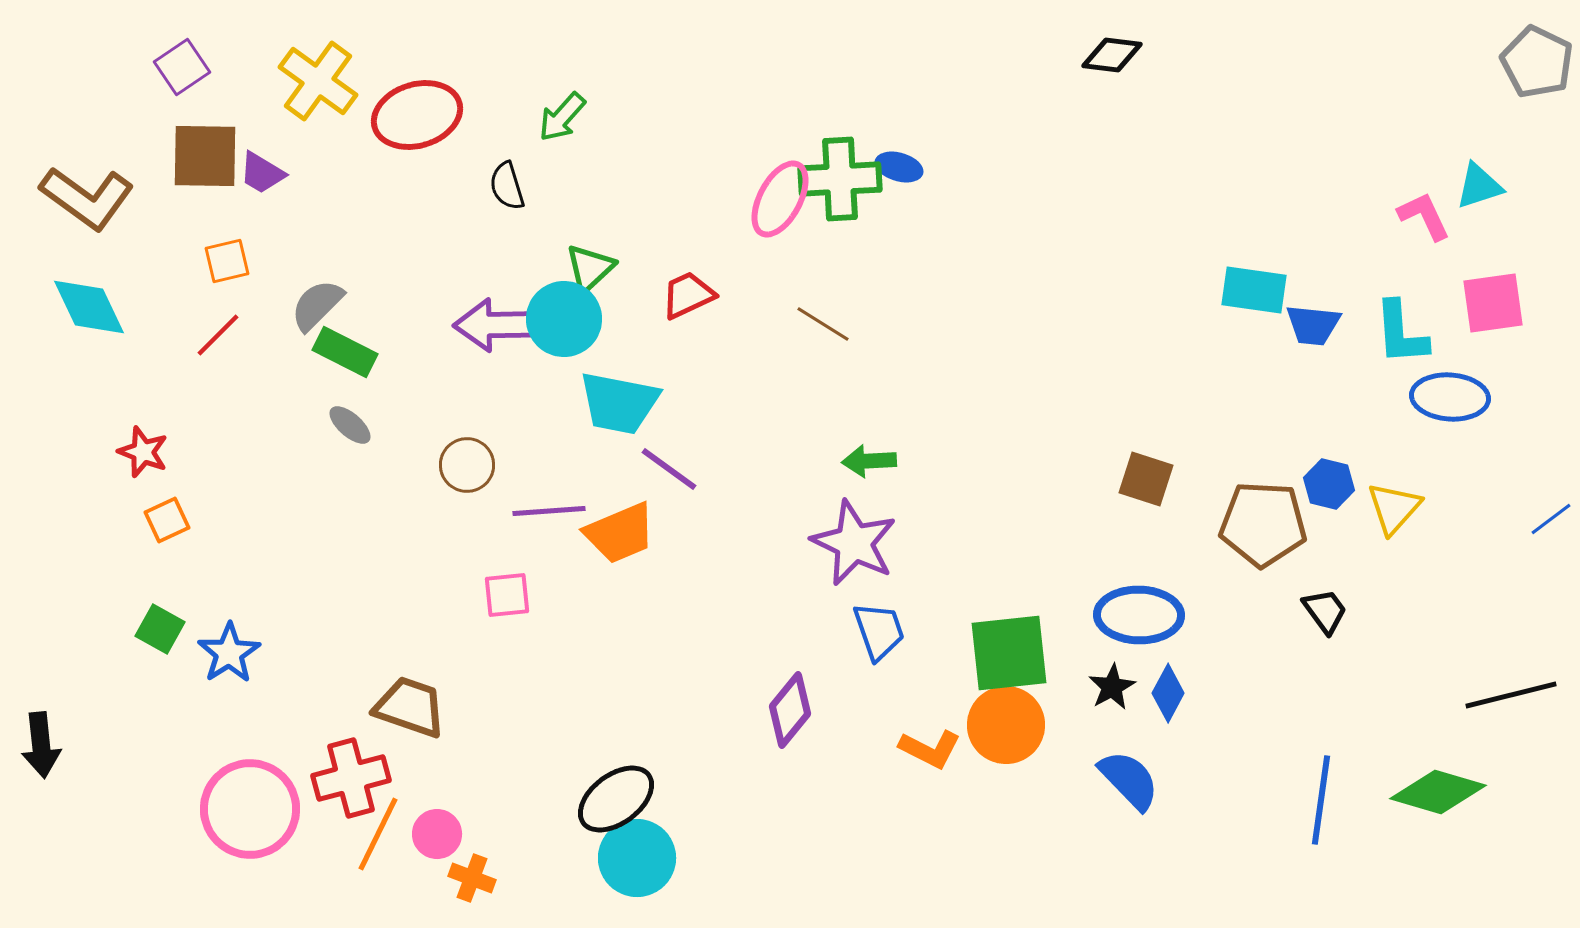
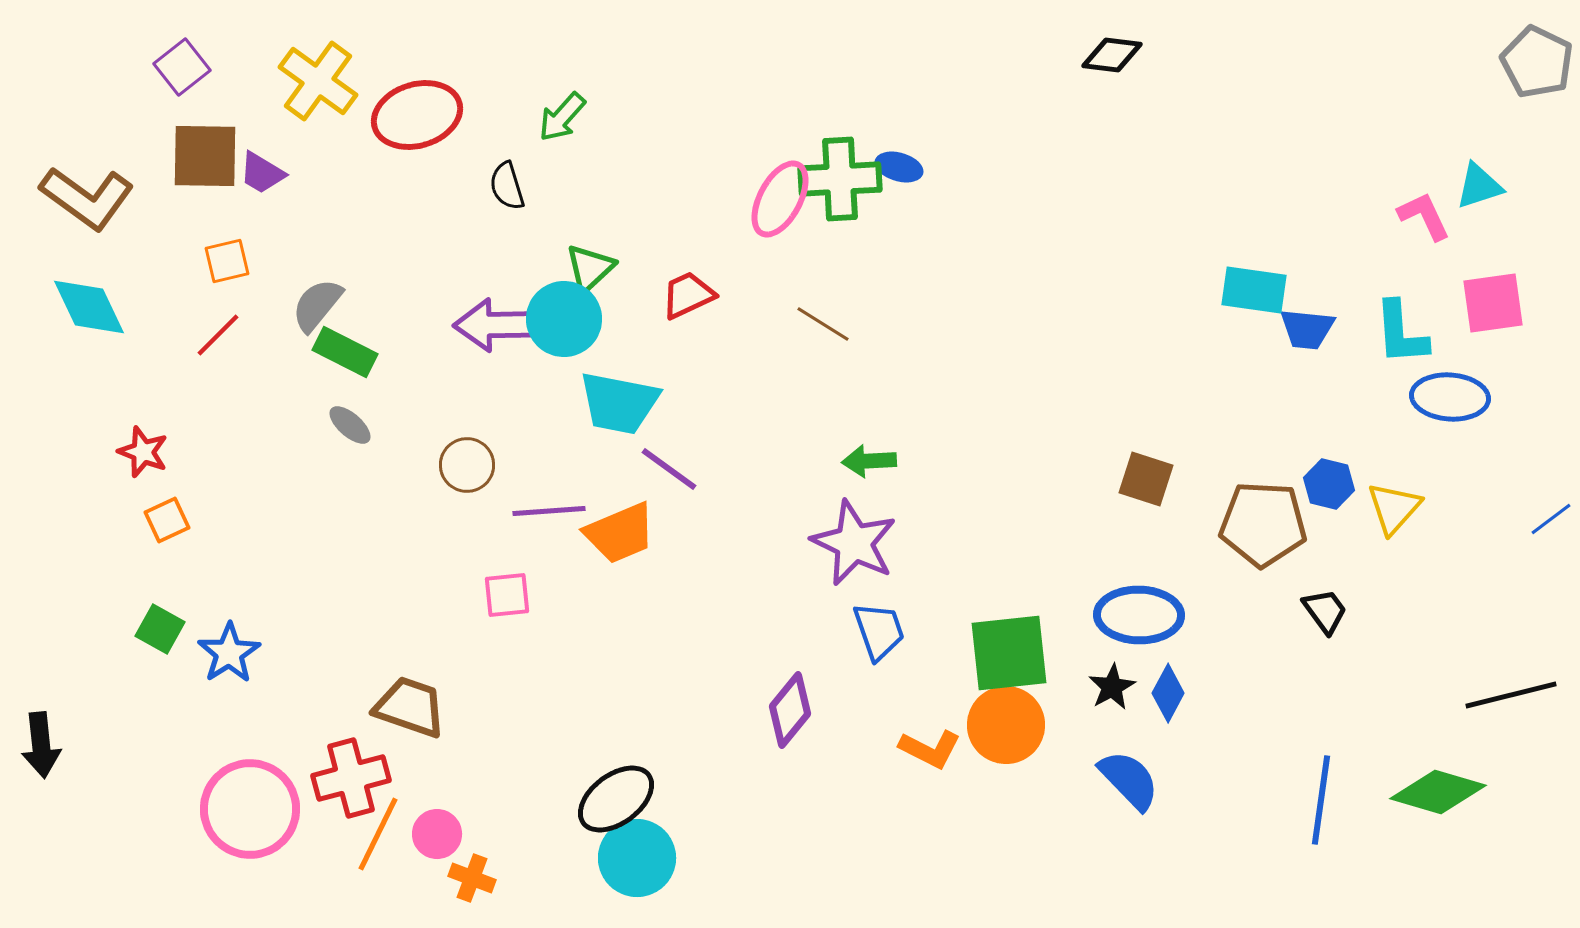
purple square at (182, 67): rotated 4 degrees counterclockwise
gray semicircle at (317, 305): rotated 6 degrees counterclockwise
blue trapezoid at (1313, 325): moved 6 px left, 4 px down
